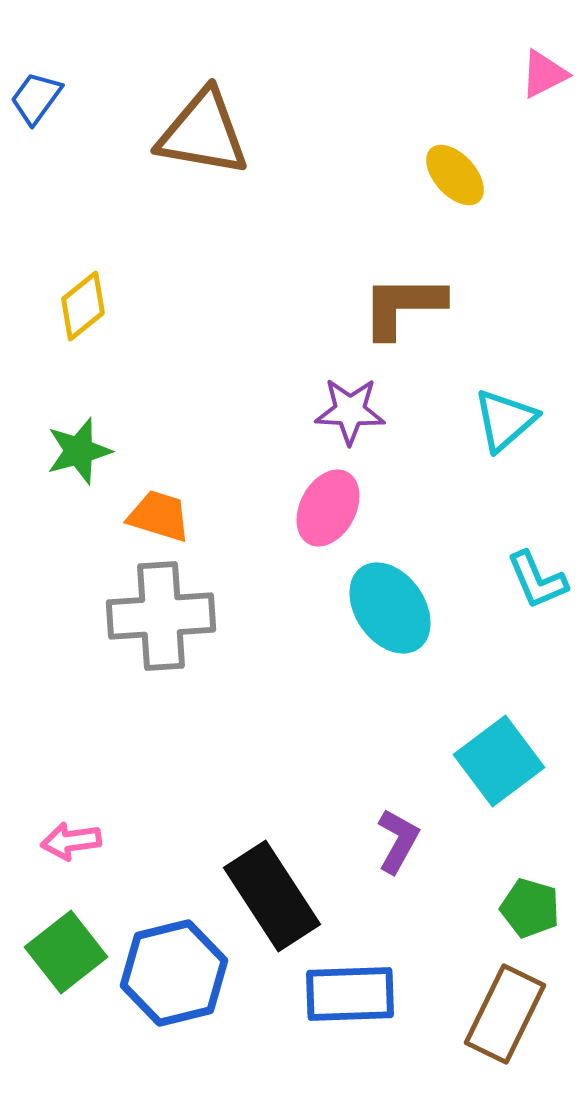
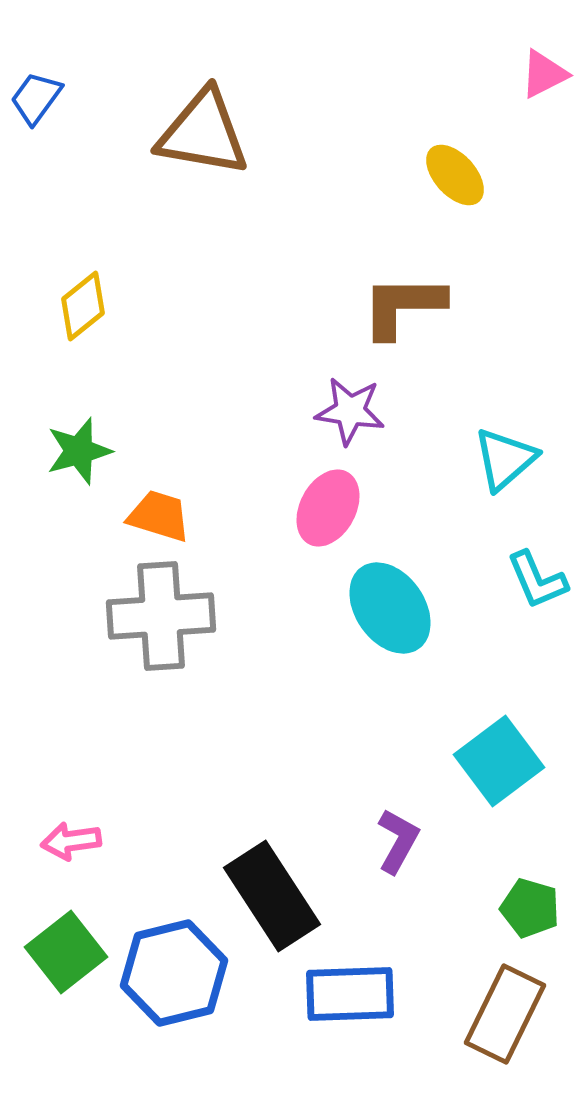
purple star: rotated 6 degrees clockwise
cyan triangle: moved 39 px down
